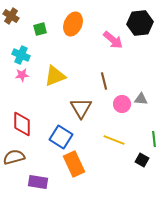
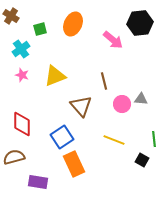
cyan cross: moved 6 px up; rotated 30 degrees clockwise
pink star: rotated 24 degrees clockwise
brown triangle: moved 2 px up; rotated 10 degrees counterclockwise
blue square: moved 1 px right; rotated 25 degrees clockwise
